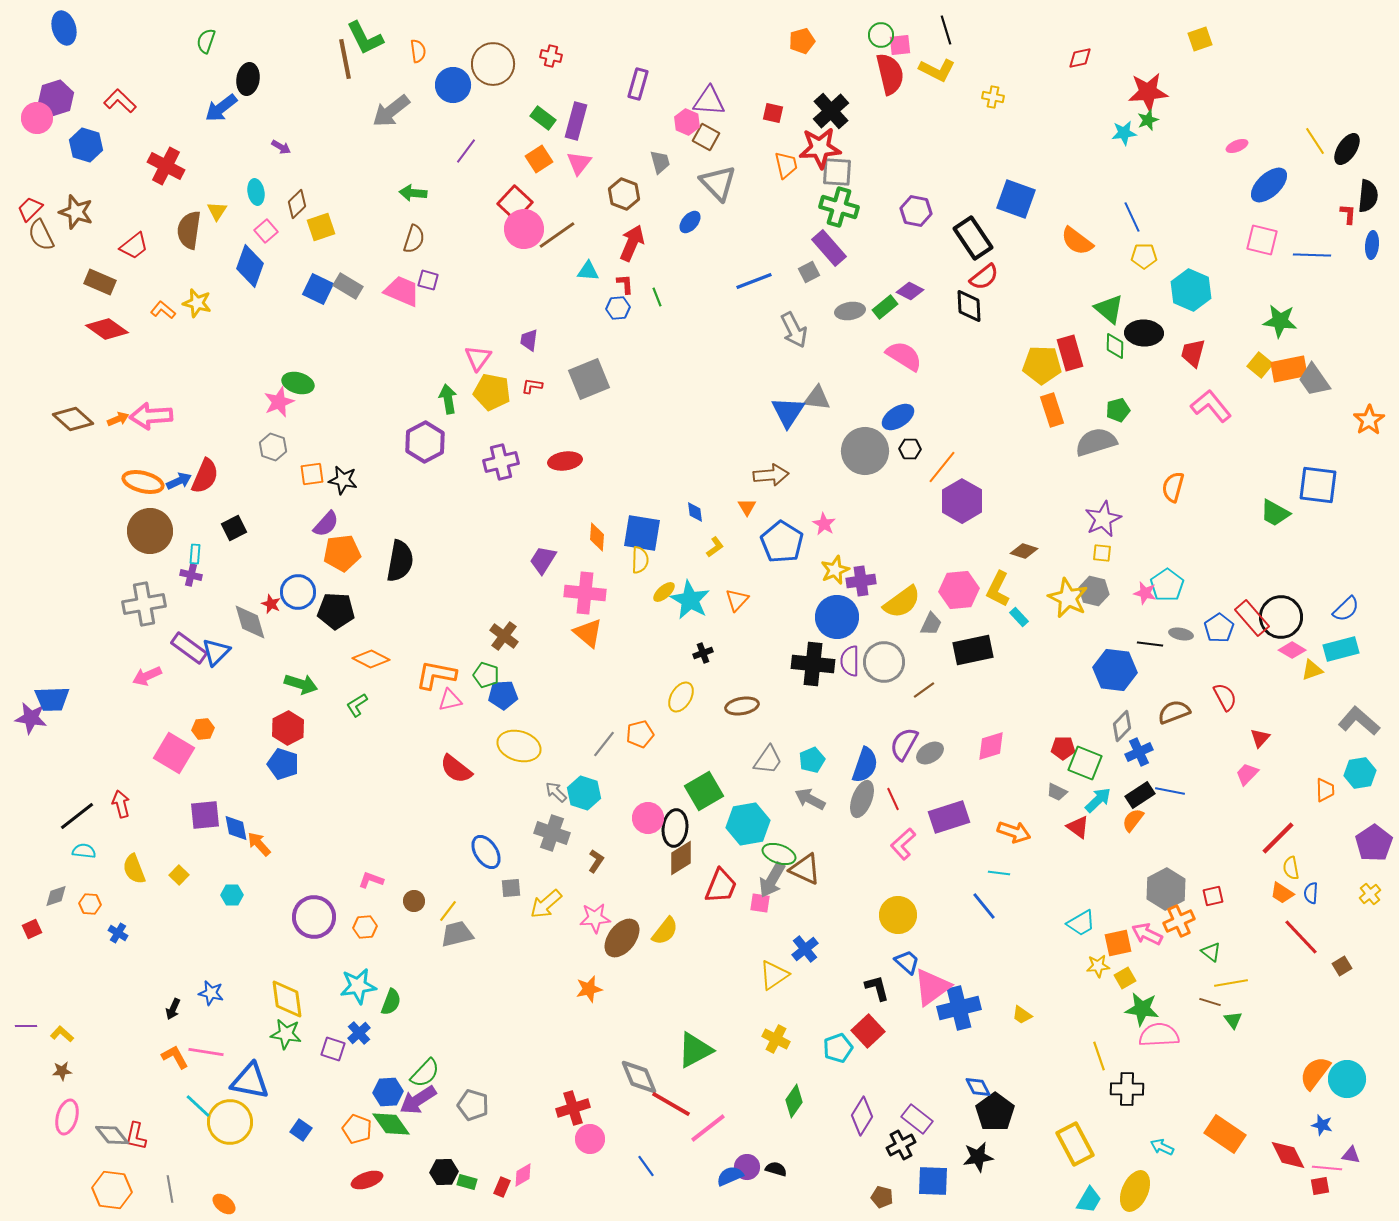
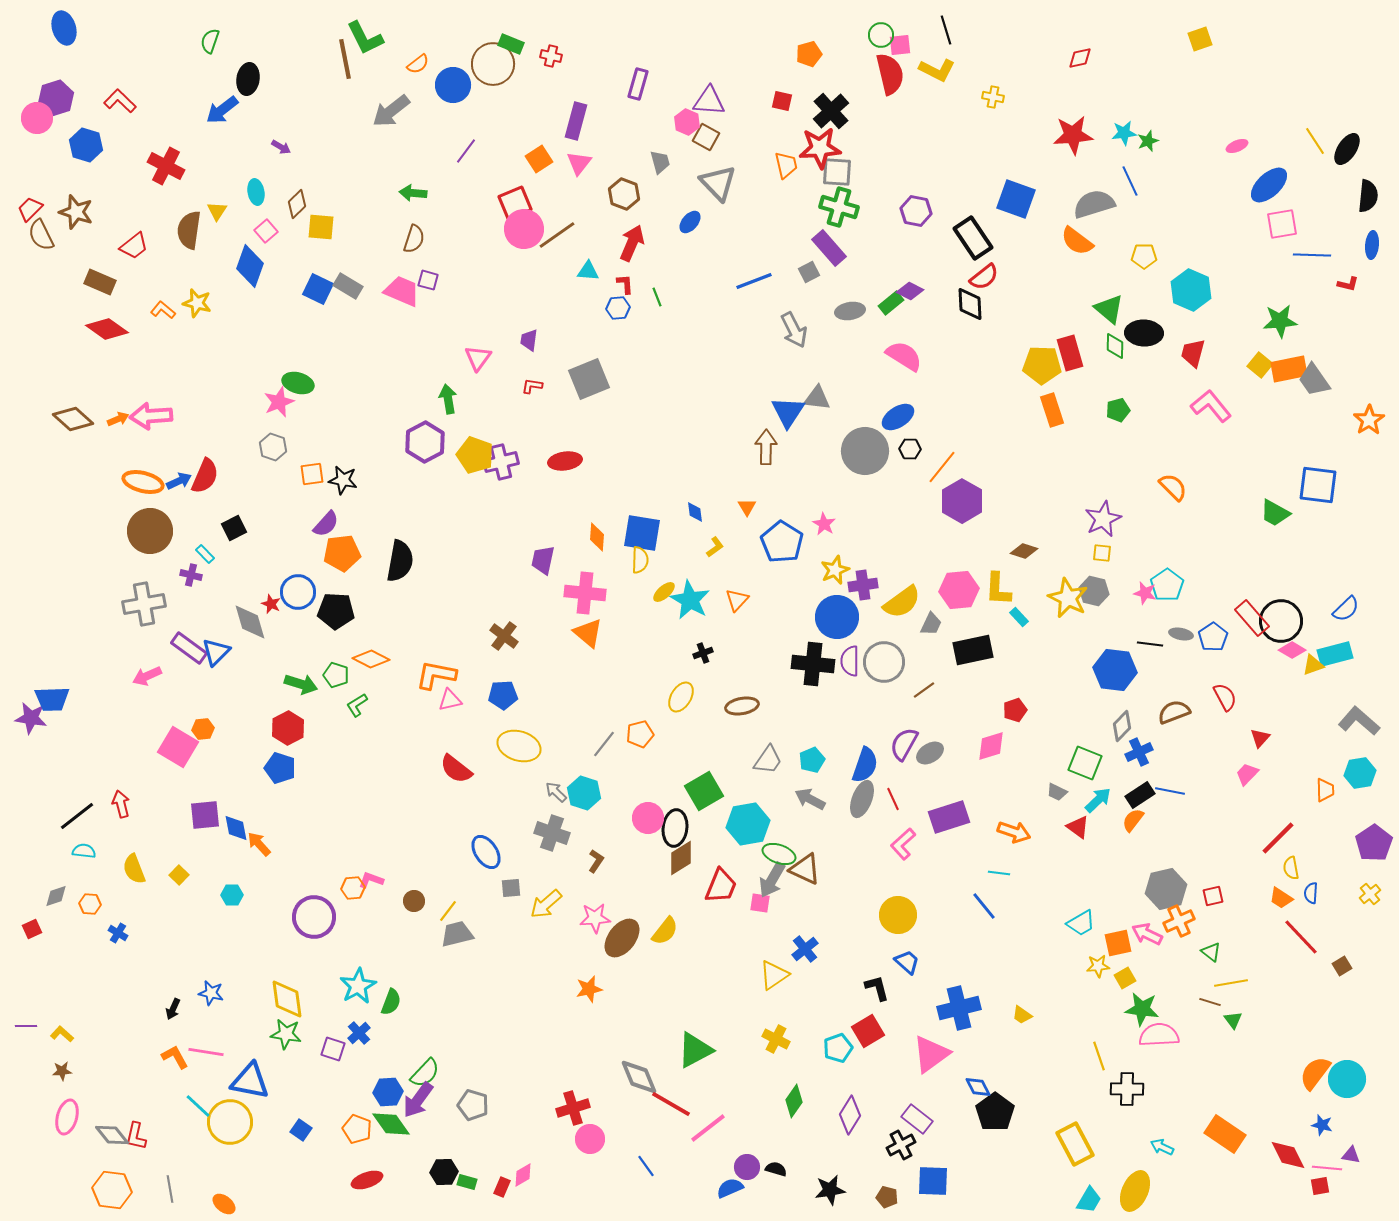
green semicircle at (206, 41): moved 4 px right
orange pentagon at (802, 41): moved 7 px right, 13 px down
orange semicircle at (418, 51): moved 13 px down; rotated 60 degrees clockwise
red star at (1148, 92): moved 75 px left, 43 px down
blue arrow at (221, 108): moved 1 px right, 2 px down
red square at (773, 113): moved 9 px right, 12 px up
green rectangle at (543, 118): moved 32 px left, 74 px up; rotated 15 degrees counterclockwise
green star at (1148, 120): moved 21 px down
red square at (515, 203): rotated 24 degrees clockwise
red L-shape at (1348, 214): moved 70 px down; rotated 100 degrees clockwise
blue line at (1132, 217): moved 2 px left, 36 px up
yellow square at (321, 227): rotated 24 degrees clockwise
pink square at (1262, 240): moved 20 px right, 16 px up; rotated 24 degrees counterclockwise
black diamond at (969, 306): moved 1 px right, 2 px up
green rectangle at (885, 307): moved 6 px right, 4 px up
green star at (1280, 321): rotated 12 degrees counterclockwise
yellow pentagon at (492, 392): moved 17 px left, 63 px down; rotated 9 degrees clockwise
gray semicircle at (1096, 442): moved 2 px left, 238 px up
brown arrow at (771, 475): moved 5 px left, 28 px up; rotated 84 degrees counterclockwise
orange semicircle at (1173, 487): rotated 120 degrees clockwise
cyan rectangle at (195, 554): moved 10 px right; rotated 48 degrees counterclockwise
purple trapezoid at (543, 560): rotated 20 degrees counterclockwise
purple cross at (861, 581): moved 2 px right, 4 px down
yellow L-shape at (998, 589): rotated 24 degrees counterclockwise
black circle at (1281, 617): moved 4 px down
blue pentagon at (1219, 628): moved 6 px left, 9 px down
cyan rectangle at (1341, 649): moved 6 px left, 5 px down
yellow triangle at (1312, 670): moved 1 px right, 5 px up
green pentagon at (486, 675): moved 150 px left
red pentagon at (1063, 748): moved 48 px left, 38 px up; rotated 20 degrees counterclockwise
pink square at (174, 753): moved 4 px right, 6 px up
blue pentagon at (283, 764): moved 3 px left, 4 px down
gray hexagon at (1166, 889): rotated 15 degrees clockwise
orange trapezoid at (1282, 893): moved 1 px left, 5 px down
orange hexagon at (365, 927): moved 12 px left, 39 px up
cyan star at (358, 986): rotated 21 degrees counterclockwise
pink triangle at (932, 987): moved 1 px left, 67 px down
red square at (868, 1031): rotated 12 degrees clockwise
purple arrow at (418, 1100): rotated 21 degrees counterclockwise
purple diamond at (862, 1116): moved 12 px left, 1 px up
black star at (978, 1157): moved 148 px left, 33 px down
blue semicircle at (730, 1176): moved 12 px down
brown pentagon at (882, 1197): moved 5 px right
